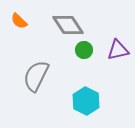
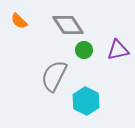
gray semicircle: moved 18 px right
